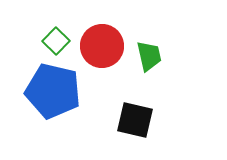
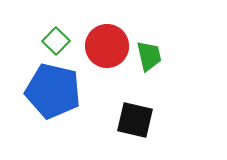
red circle: moved 5 px right
